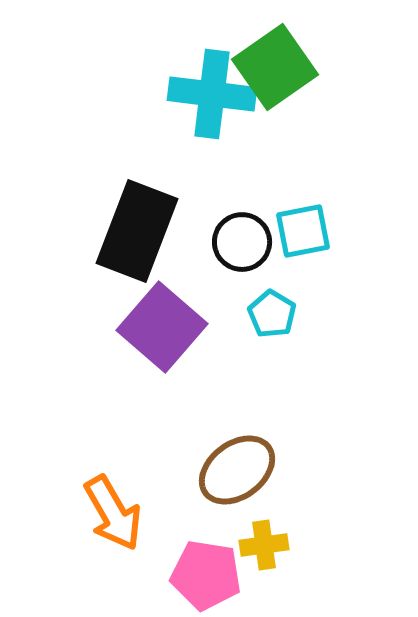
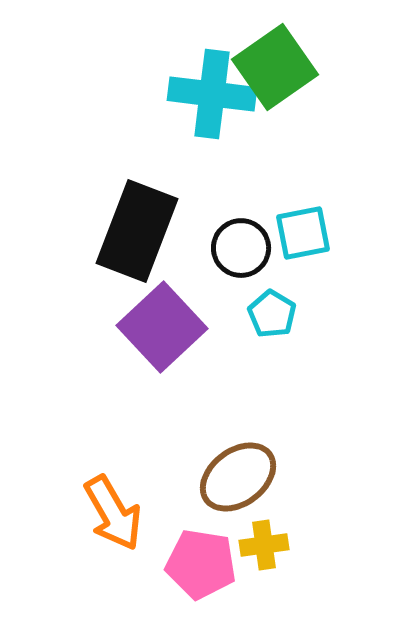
cyan square: moved 2 px down
black circle: moved 1 px left, 6 px down
purple square: rotated 6 degrees clockwise
brown ellipse: moved 1 px right, 7 px down
pink pentagon: moved 5 px left, 11 px up
